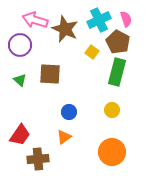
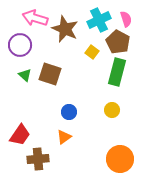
pink arrow: moved 2 px up
brown square: rotated 15 degrees clockwise
green triangle: moved 5 px right, 5 px up
orange circle: moved 8 px right, 7 px down
